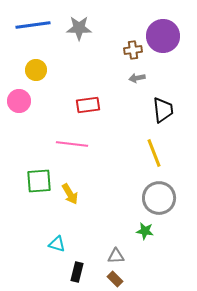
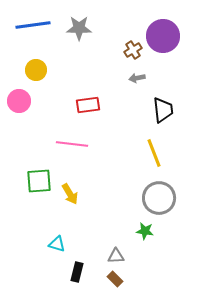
brown cross: rotated 24 degrees counterclockwise
